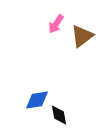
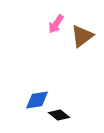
black diamond: rotated 40 degrees counterclockwise
